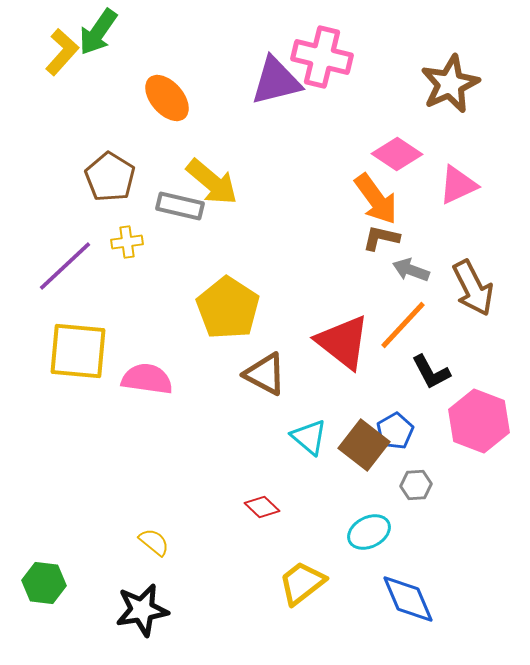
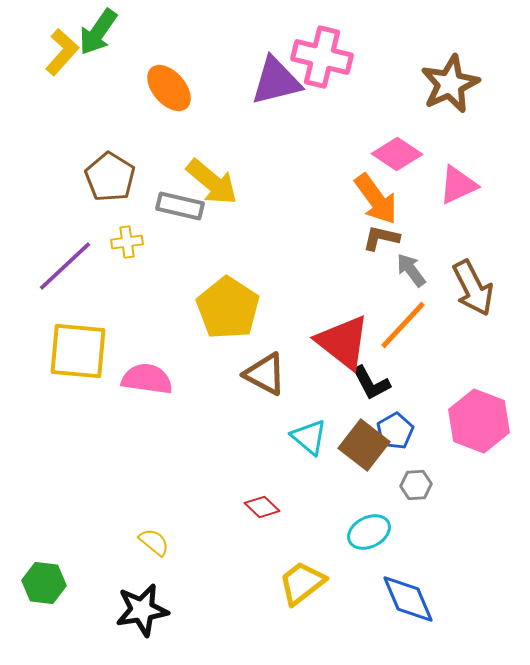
orange ellipse: moved 2 px right, 10 px up
gray arrow: rotated 33 degrees clockwise
black L-shape: moved 60 px left, 11 px down
